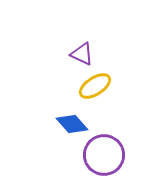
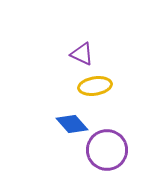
yellow ellipse: rotated 24 degrees clockwise
purple circle: moved 3 px right, 5 px up
